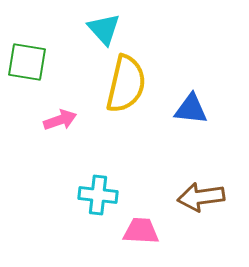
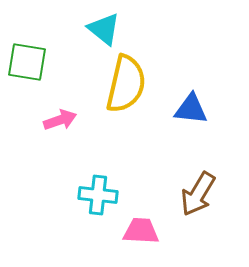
cyan triangle: rotated 9 degrees counterclockwise
brown arrow: moved 3 px left, 3 px up; rotated 51 degrees counterclockwise
